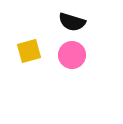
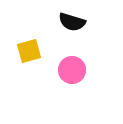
pink circle: moved 15 px down
